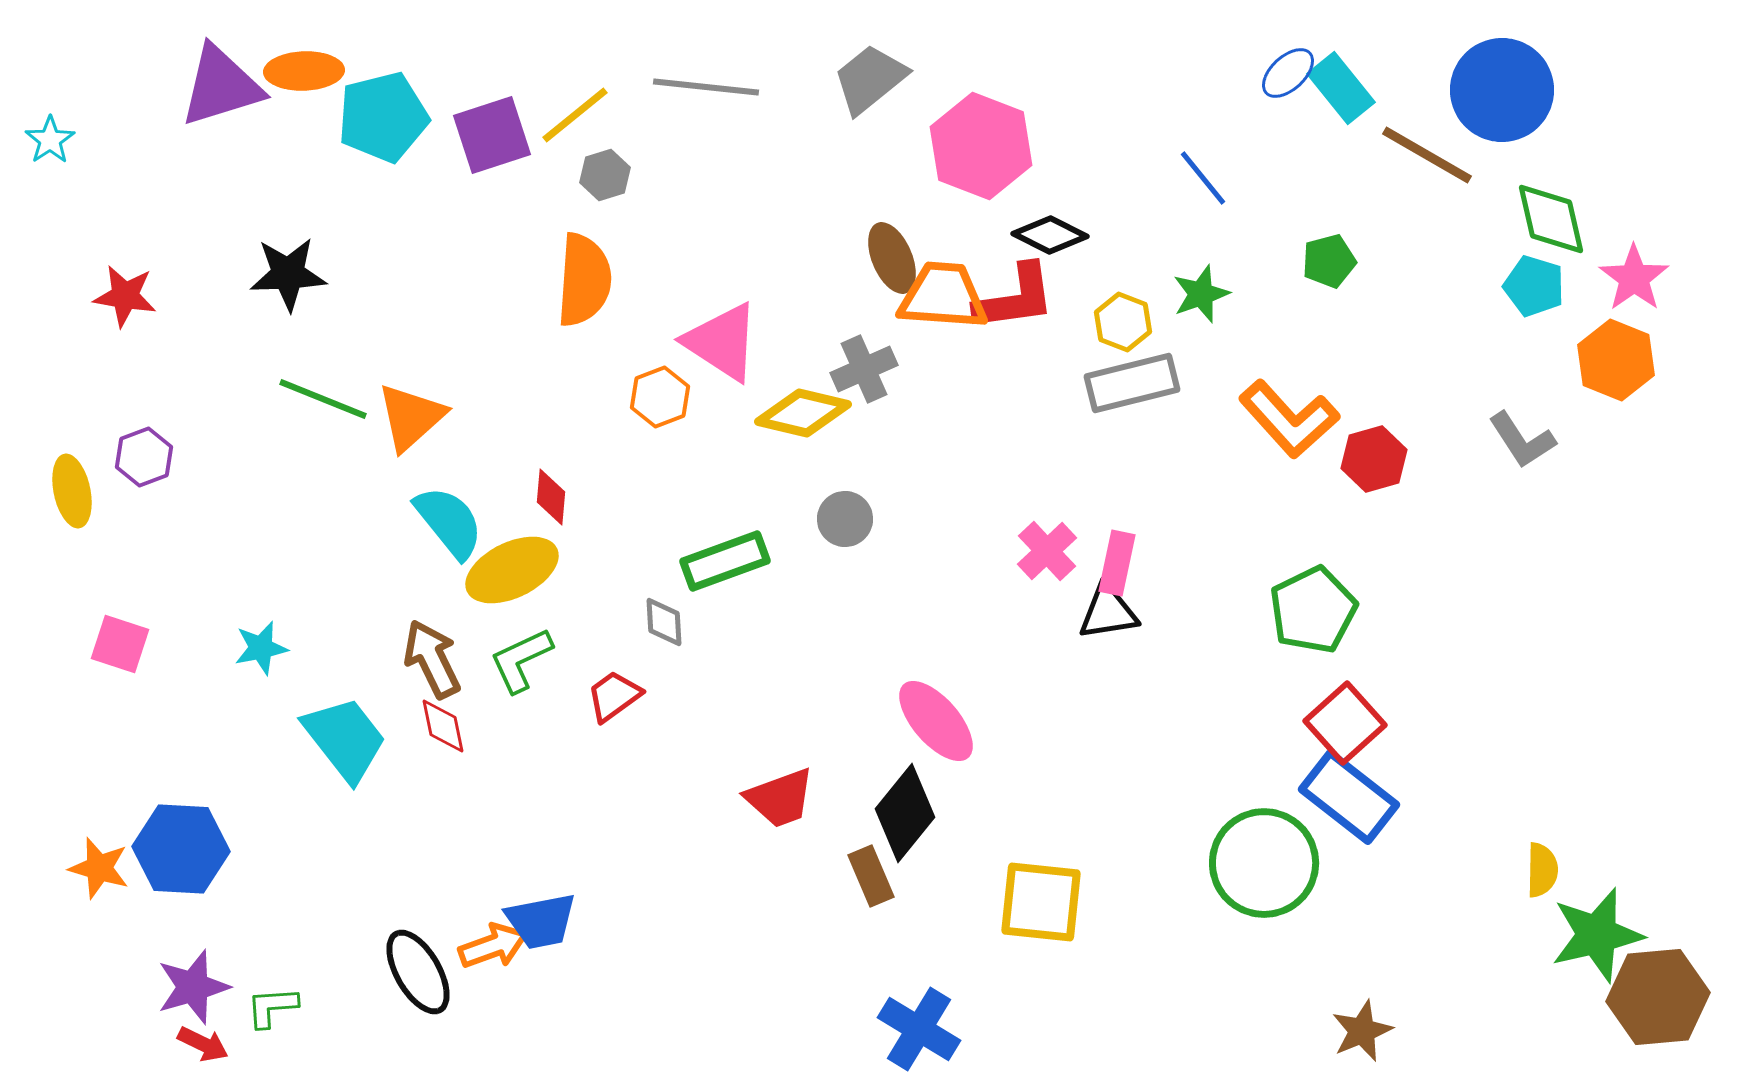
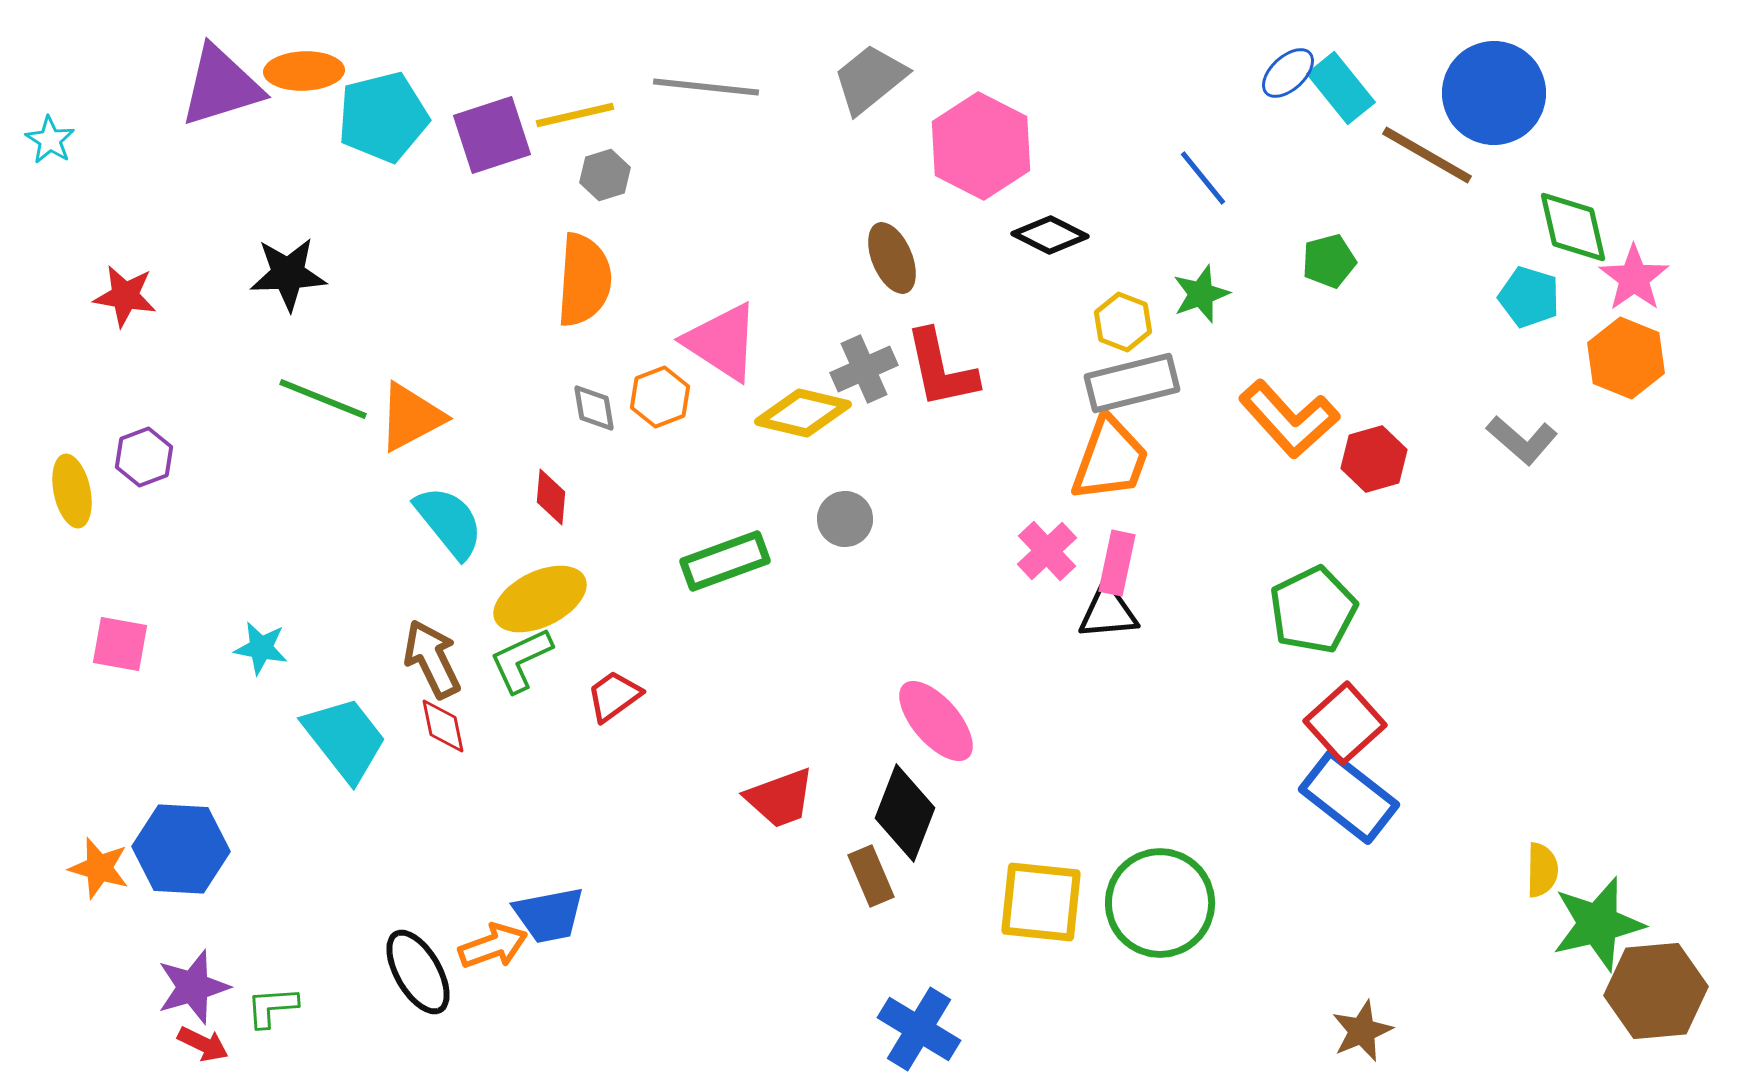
blue circle at (1502, 90): moved 8 px left, 3 px down
yellow line at (575, 115): rotated 26 degrees clockwise
cyan star at (50, 140): rotated 6 degrees counterclockwise
pink hexagon at (981, 146): rotated 6 degrees clockwise
green diamond at (1551, 219): moved 22 px right, 8 px down
cyan pentagon at (1534, 286): moved 5 px left, 11 px down
orange trapezoid at (943, 296): moved 167 px right, 163 px down; rotated 106 degrees clockwise
red L-shape at (1015, 298): moved 74 px left, 71 px down; rotated 86 degrees clockwise
orange hexagon at (1616, 360): moved 10 px right, 2 px up
orange triangle at (411, 417): rotated 14 degrees clockwise
gray L-shape at (1522, 440): rotated 16 degrees counterclockwise
yellow ellipse at (512, 570): moved 28 px right, 29 px down
black triangle at (1108, 612): rotated 4 degrees clockwise
gray diamond at (664, 622): moved 70 px left, 214 px up; rotated 6 degrees counterclockwise
pink square at (120, 644): rotated 8 degrees counterclockwise
cyan star at (261, 648): rotated 22 degrees clockwise
black diamond at (905, 813): rotated 18 degrees counterclockwise
green circle at (1264, 863): moved 104 px left, 40 px down
blue trapezoid at (541, 921): moved 8 px right, 6 px up
green star at (1597, 935): moved 1 px right, 11 px up
brown hexagon at (1658, 997): moved 2 px left, 6 px up
